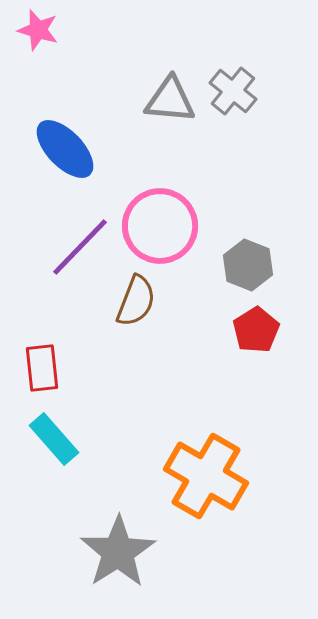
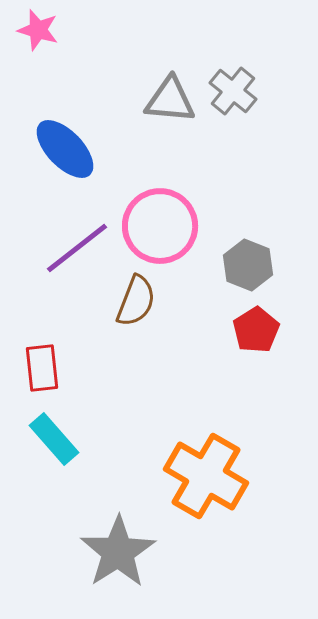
purple line: moved 3 px left, 1 px down; rotated 8 degrees clockwise
